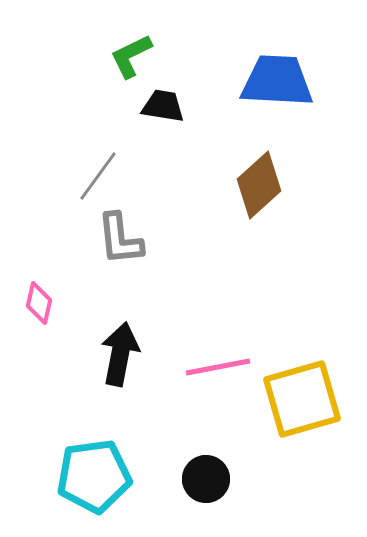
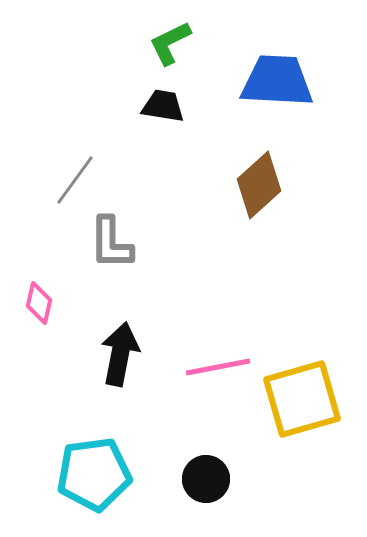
green L-shape: moved 39 px right, 13 px up
gray line: moved 23 px left, 4 px down
gray L-shape: moved 9 px left, 4 px down; rotated 6 degrees clockwise
cyan pentagon: moved 2 px up
